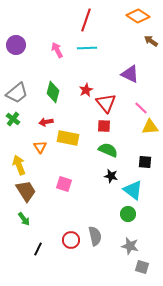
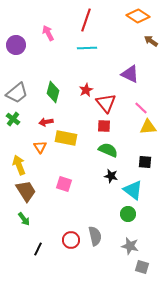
pink arrow: moved 9 px left, 17 px up
yellow triangle: moved 2 px left
yellow rectangle: moved 2 px left
